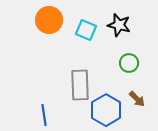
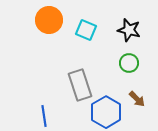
black star: moved 10 px right, 5 px down
gray rectangle: rotated 16 degrees counterclockwise
blue hexagon: moved 2 px down
blue line: moved 1 px down
